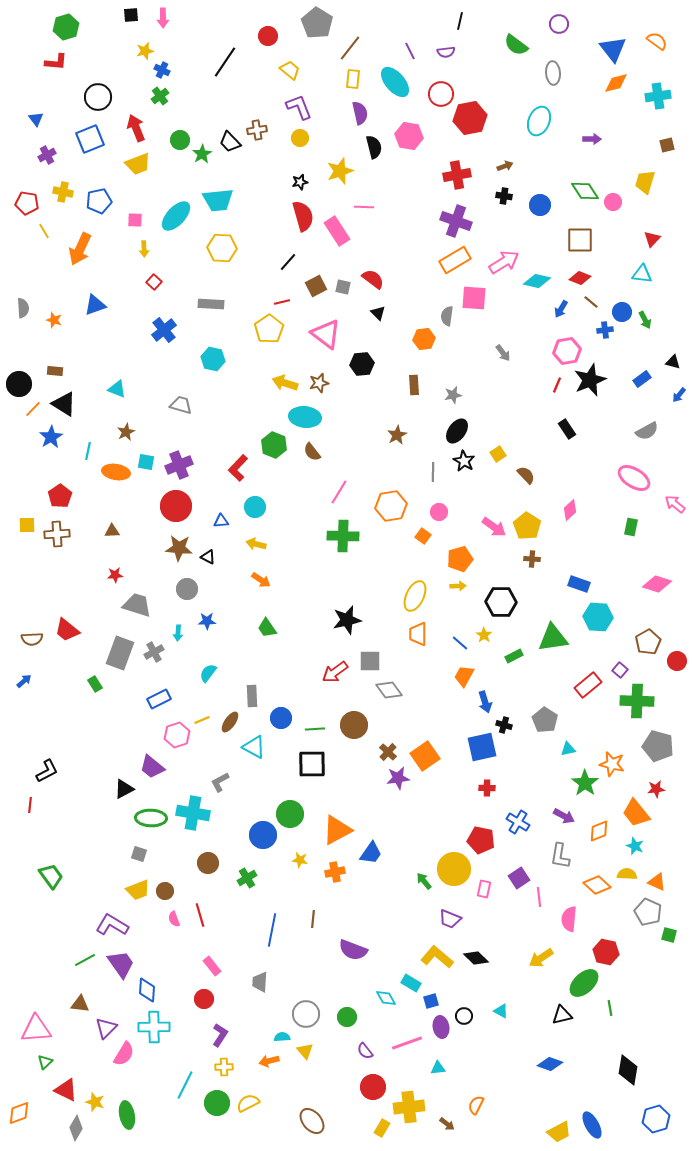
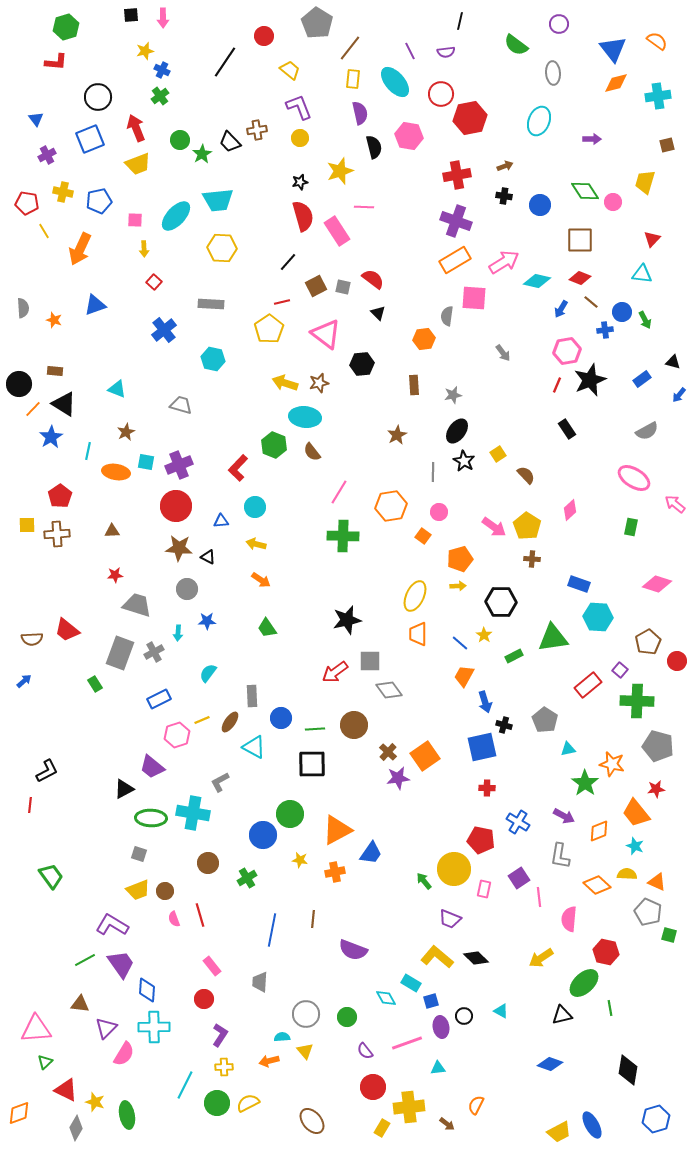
red circle at (268, 36): moved 4 px left
